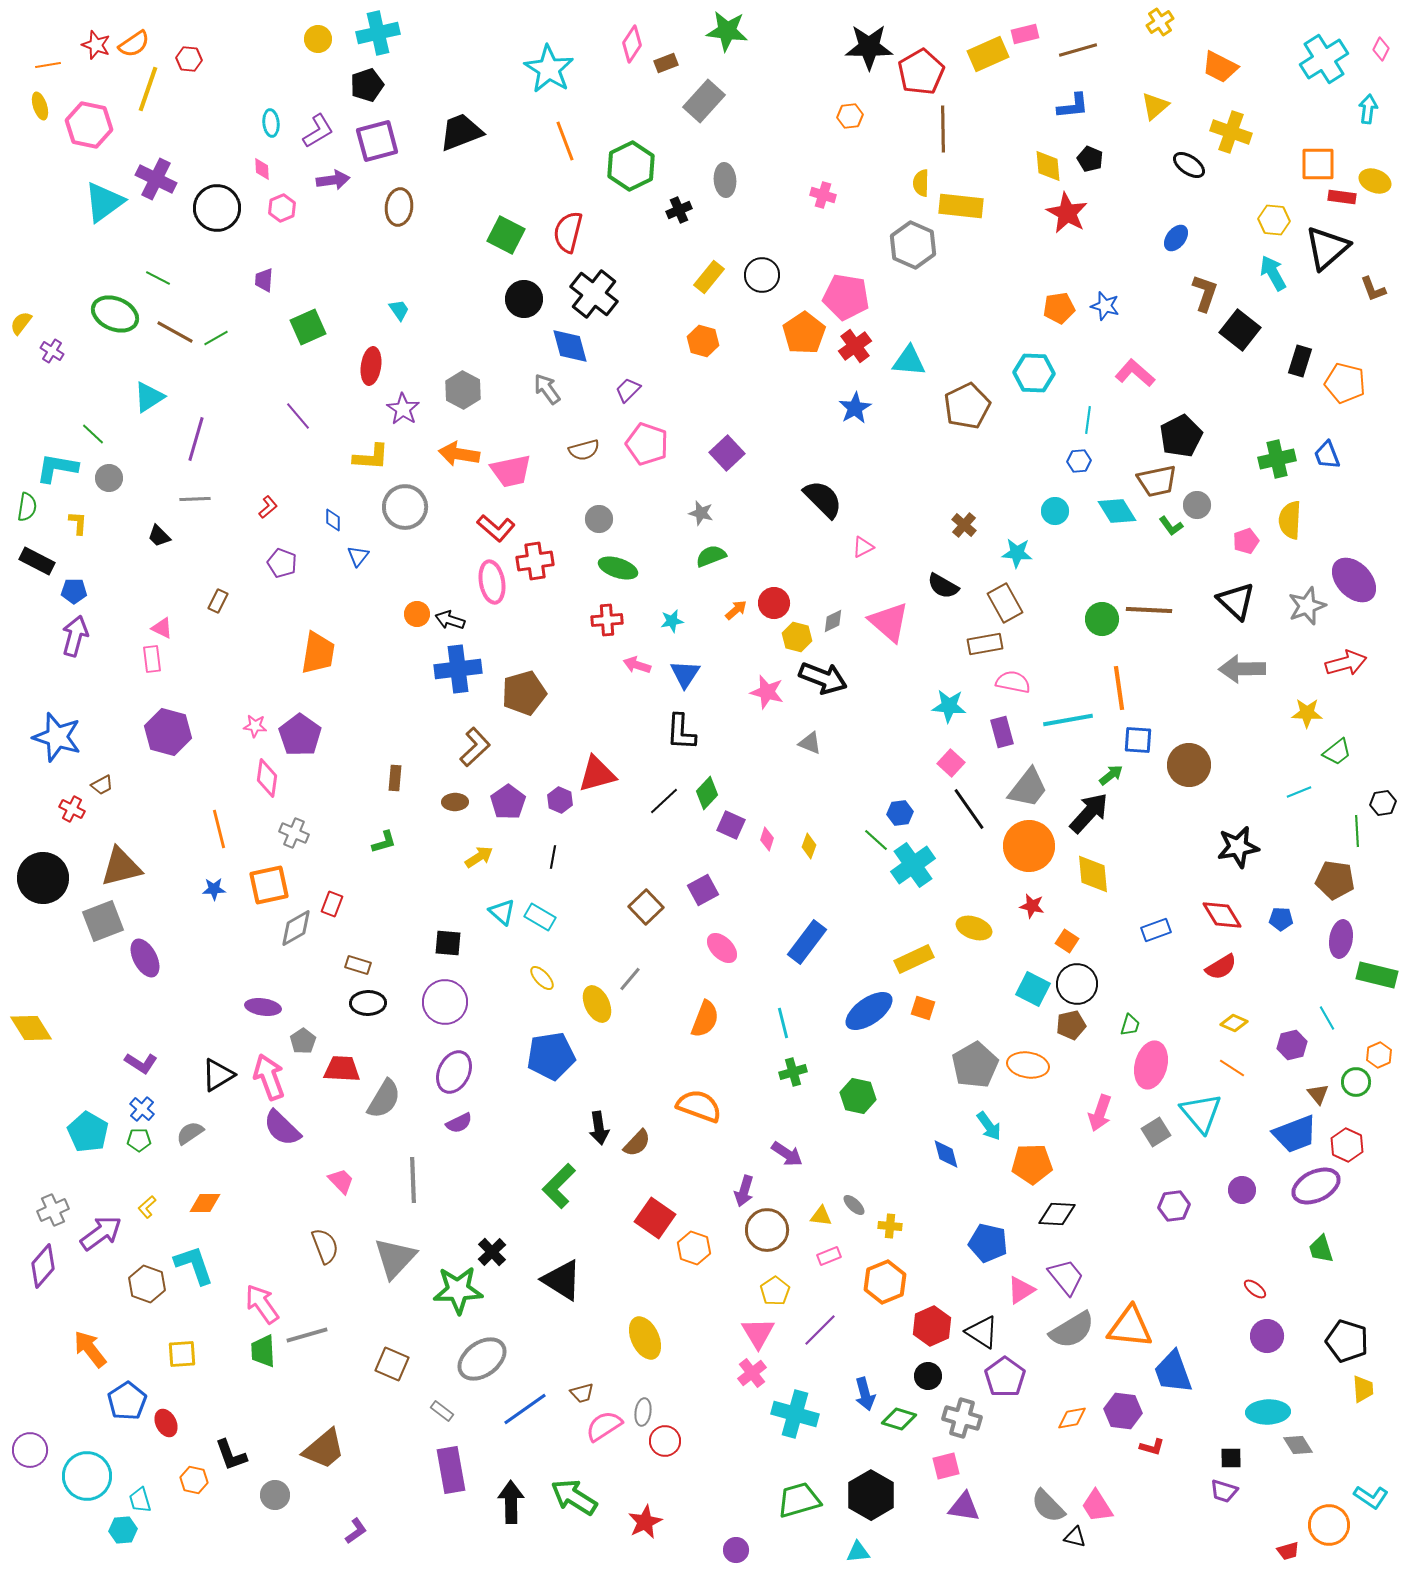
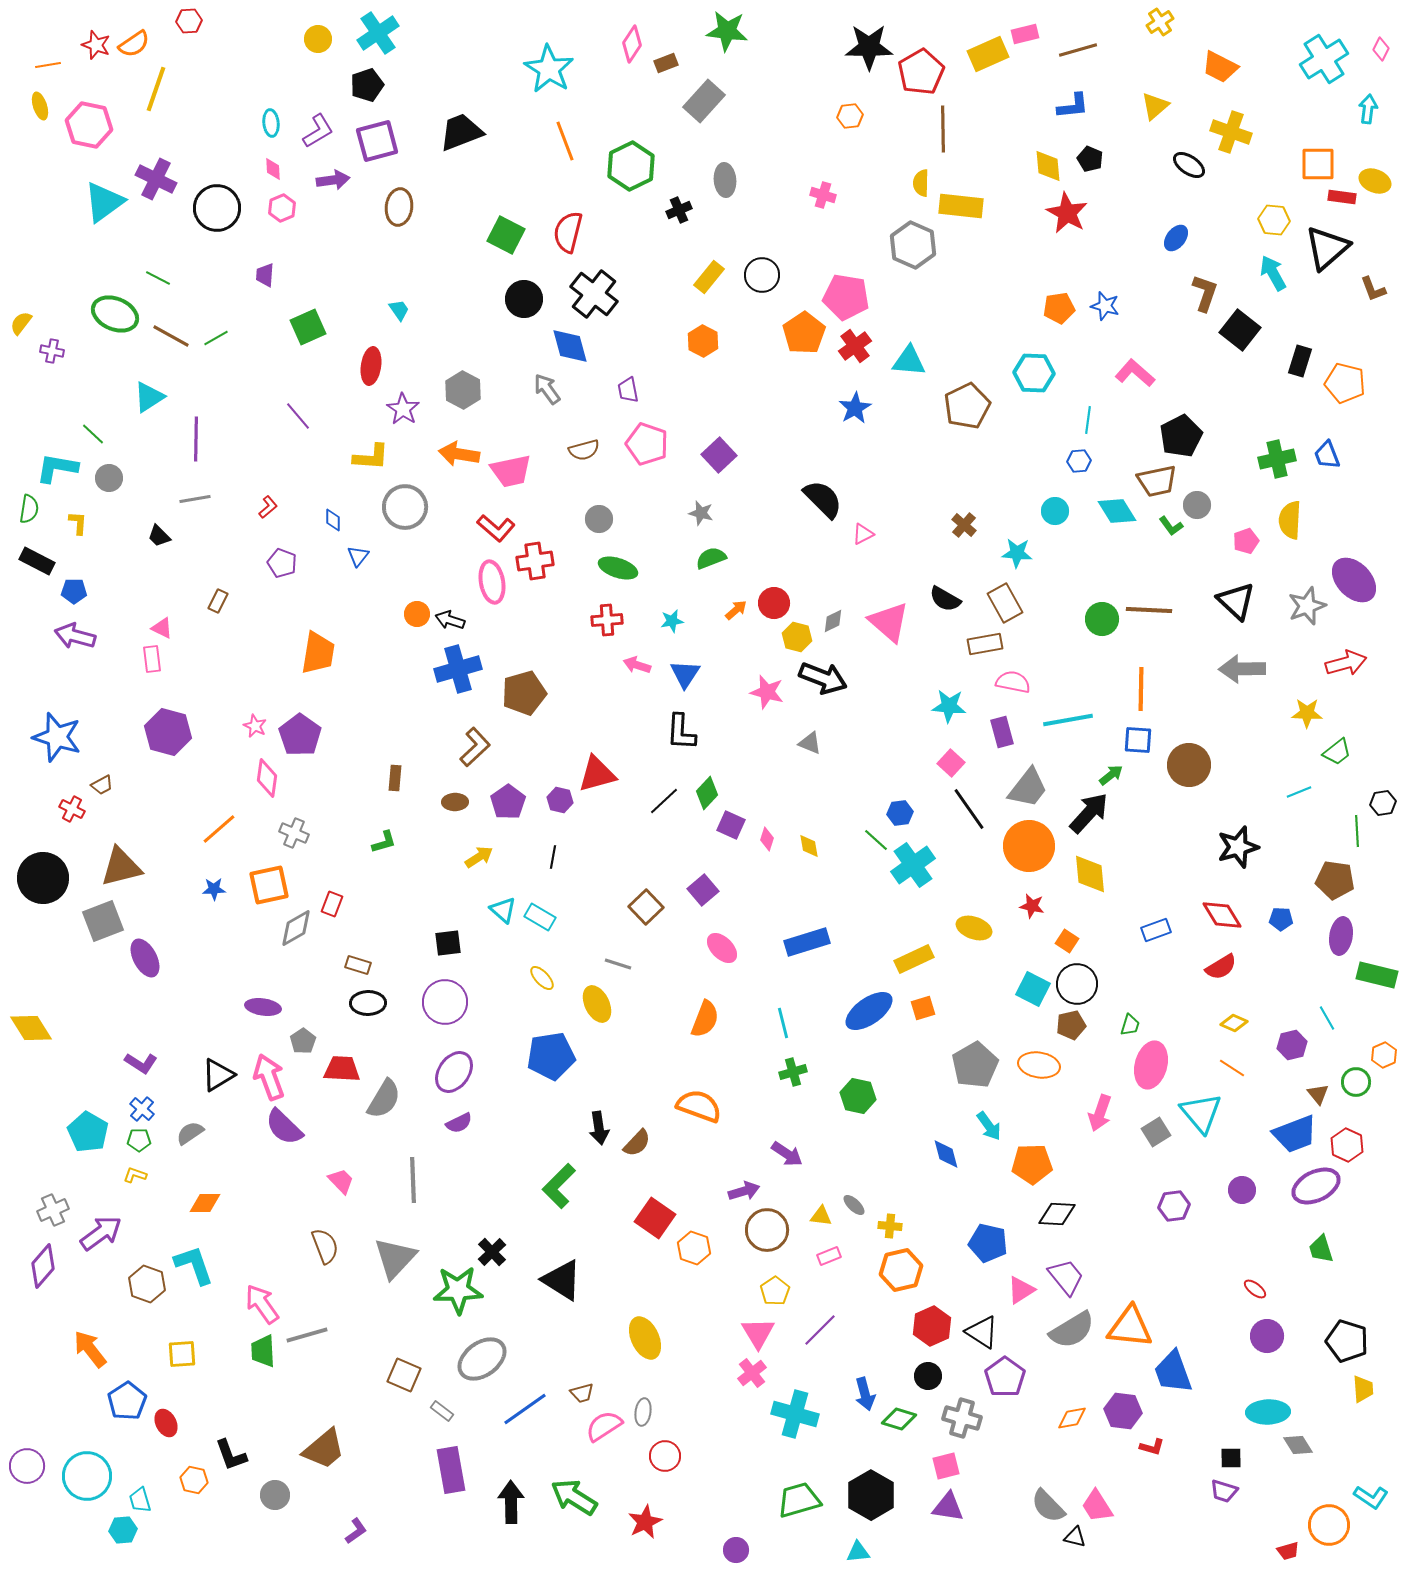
cyan cross at (378, 33): rotated 21 degrees counterclockwise
red hexagon at (189, 59): moved 38 px up; rotated 10 degrees counterclockwise
yellow line at (148, 89): moved 8 px right
pink diamond at (262, 169): moved 11 px right
purple trapezoid at (264, 280): moved 1 px right, 5 px up
brown line at (175, 332): moved 4 px left, 4 px down
orange hexagon at (703, 341): rotated 12 degrees clockwise
purple cross at (52, 351): rotated 20 degrees counterclockwise
purple trapezoid at (628, 390): rotated 56 degrees counterclockwise
purple line at (196, 439): rotated 15 degrees counterclockwise
purple square at (727, 453): moved 8 px left, 2 px down
gray line at (195, 499): rotated 8 degrees counterclockwise
green semicircle at (27, 507): moved 2 px right, 2 px down
pink triangle at (863, 547): moved 13 px up
green semicircle at (711, 556): moved 2 px down
black semicircle at (943, 586): moved 2 px right, 13 px down
purple arrow at (75, 636): rotated 90 degrees counterclockwise
blue cross at (458, 669): rotated 9 degrees counterclockwise
orange line at (1119, 688): moved 22 px right, 1 px down; rotated 9 degrees clockwise
pink star at (255, 726): rotated 20 degrees clockwise
purple hexagon at (560, 800): rotated 10 degrees counterclockwise
orange line at (219, 829): rotated 63 degrees clockwise
yellow diamond at (809, 846): rotated 30 degrees counterclockwise
black star at (1238, 847): rotated 6 degrees counterclockwise
yellow diamond at (1093, 874): moved 3 px left
purple square at (703, 890): rotated 12 degrees counterclockwise
cyan triangle at (502, 912): moved 1 px right, 2 px up
purple ellipse at (1341, 939): moved 3 px up
blue rectangle at (807, 942): rotated 36 degrees clockwise
black square at (448, 943): rotated 12 degrees counterclockwise
gray line at (630, 979): moved 12 px left, 15 px up; rotated 68 degrees clockwise
orange square at (923, 1008): rotated 35 degrees counterclockwise
orange hexagon at (1379, 1055): moved 5 px right
orange ellipse at (1028, 1065): moved 11 px right
purple ellipse at (454, 1072): rotated 9 degrees clockwise
purple semicircle at (282, 1128): moved 2 px right, 1 px up
purple arrow at (744, 1191): rotated 124 degrees counterclockwise
yellow L-shape at (147, 1207): moved 12 px left, 32 px up; rotated 60 degrees clockwise
orange hexagon at (885, 1282): moved 16 px right, 12 px up; rotated 9 degrees clockwise
brown square at (392, 1364): moved 12 px right, 11 px down
red circle at (665, 1441): moved 15 px down
purple circle at (30, 1450): moved 3 px left, 16 px down
purple triangle at (964, 1507): moved 16 px left
